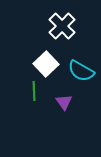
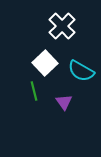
white square: moved 1 px left, 1 px up
green line: rotated 12 degrees counterclockwise
